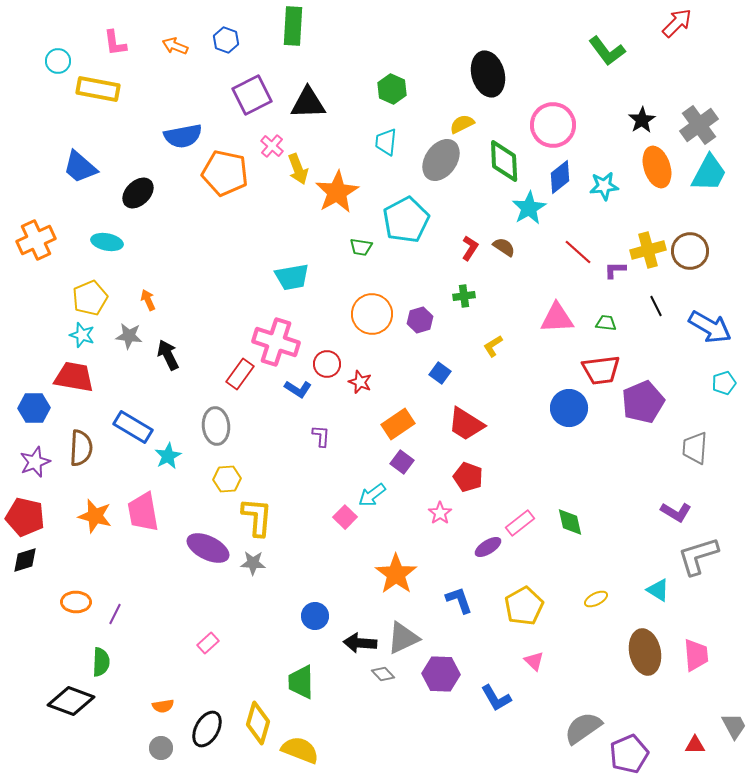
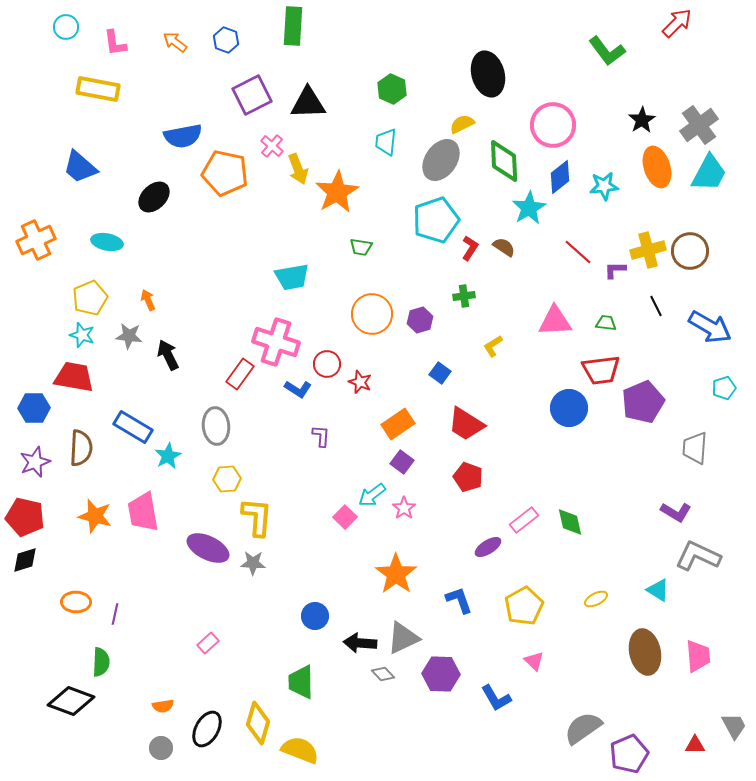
orange arrow at (175, 46): moved 4 px up; rotated 15 degrees clockwise
cyan circle at (58, 61): moved 8 px right, 34 px up
black ellipse at (138, 193): moved 16 px right, 4 px down
cyan pentagon at (406, 220): moved 30 px right; rotated 9 degrees clockwise
pink triangle at (557, 318): moved 2 px left, 3 px down
cyan pentagon at (724, 383): moved 5 px down
pink star at (440, 513): moved 36 px left, 5 px up
pink rectangle at (520, 523): moved 4 px right, 3 px up
gray L-shape at (698, 556): rotated 42 degrees clockwise
purple line at (115, 614): rotated 15 degrees counterclockwise
pink trapezoid at (696, 655): moved 2 px right, 1 px down
